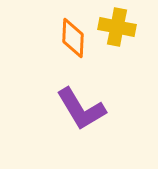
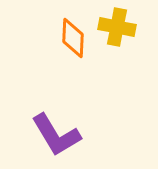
purple L-shape: moved 25 px left, 26 px down
